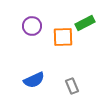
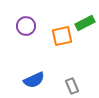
purple circle: moved 6 px left
orange square: moved 1 px left, 1 px up; rotated 10 degrees counterclockwise
